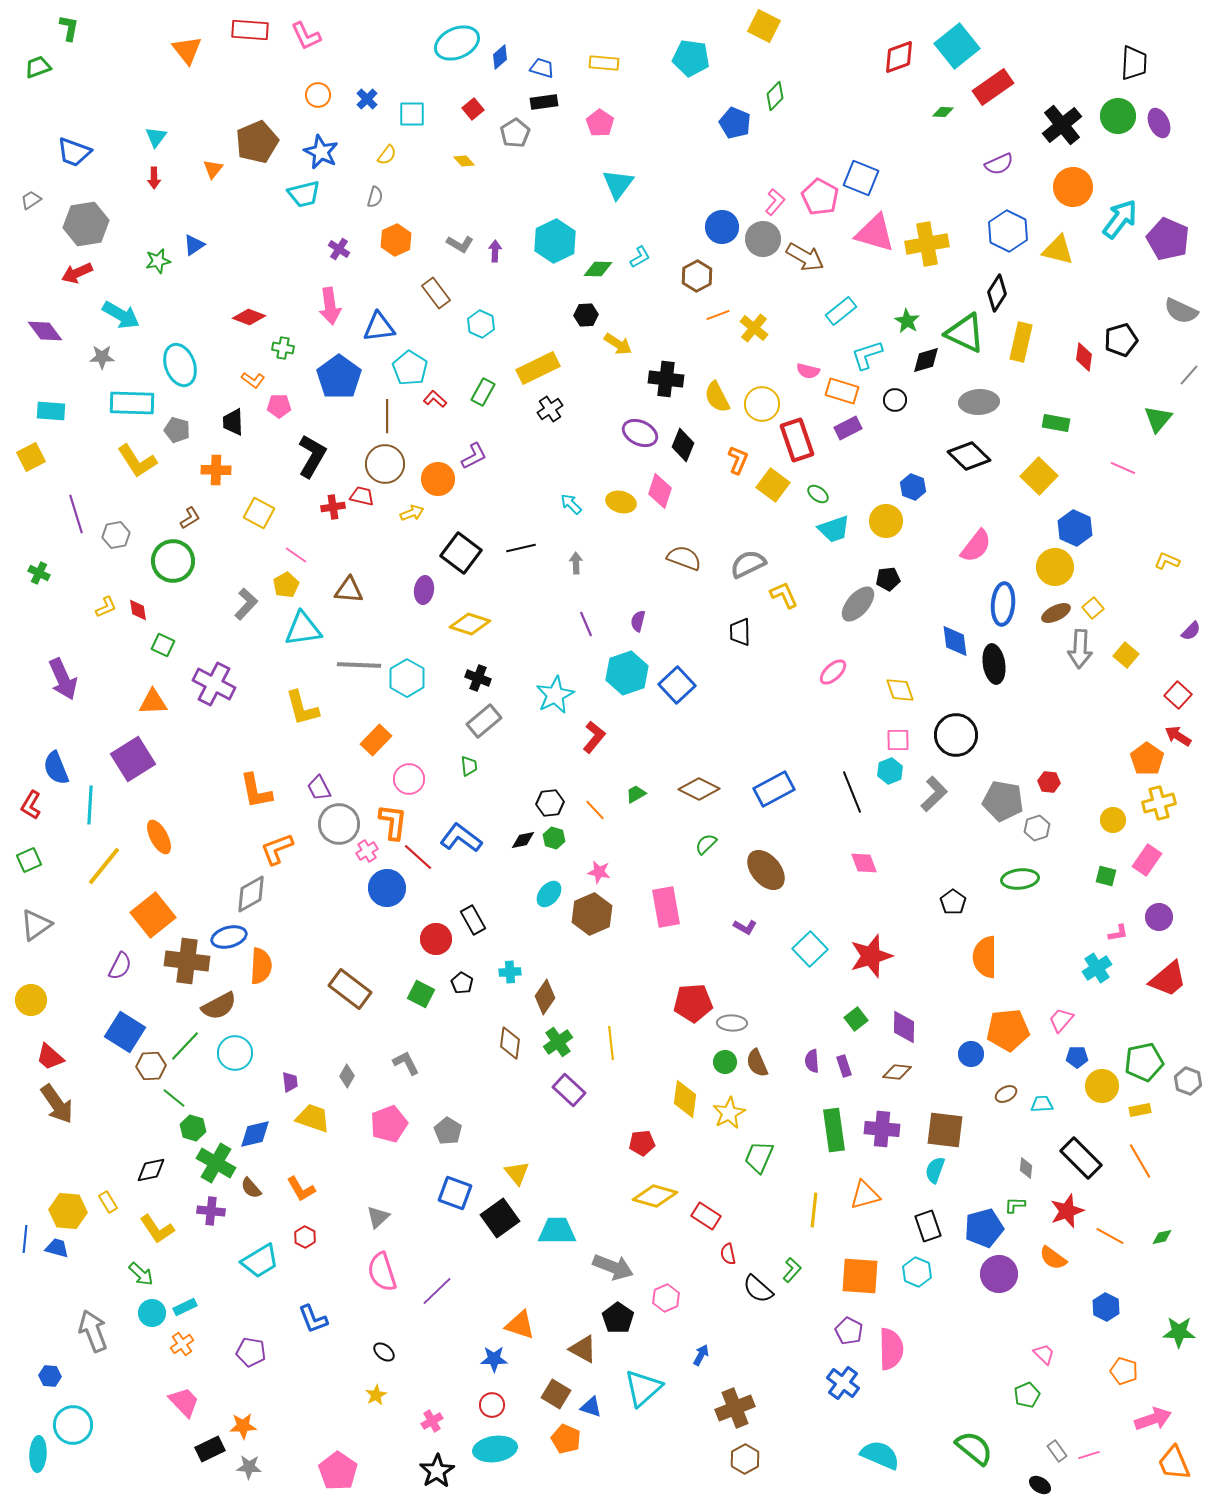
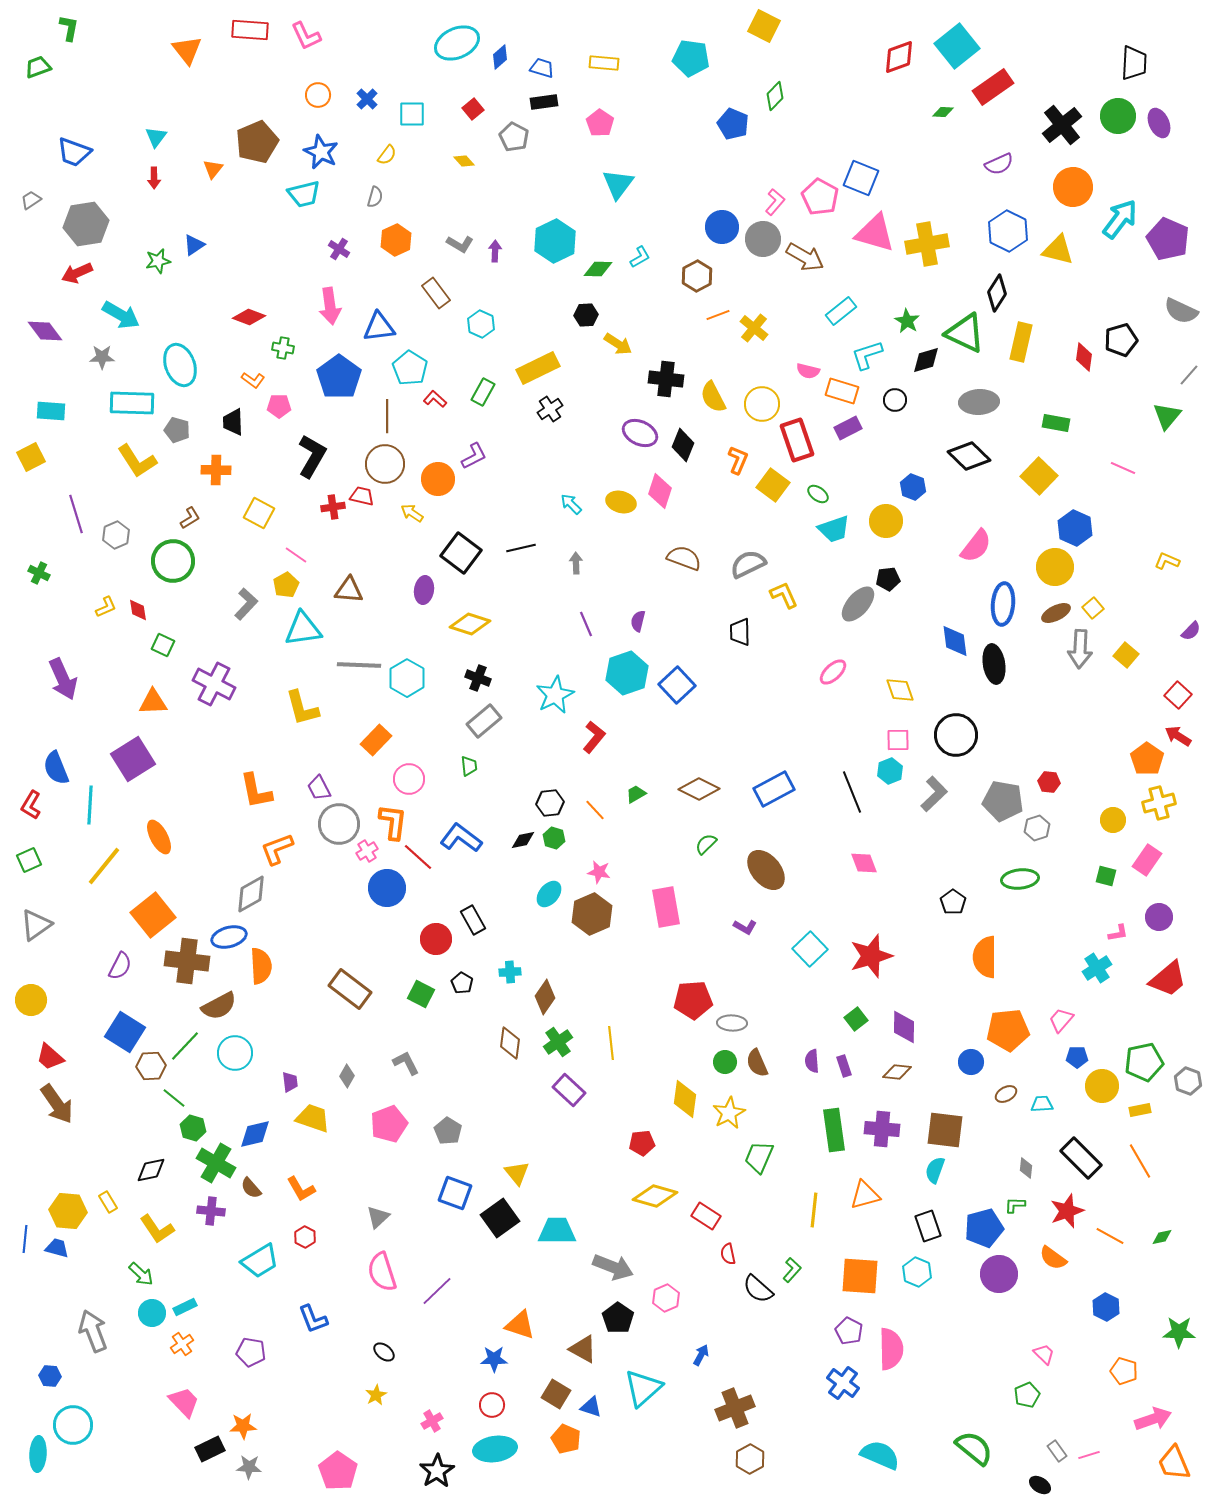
blue pentagon at (735, 123): moved 2 px left, 1 px down
gray pentagon at (515, 133): moved 1 px left, 4 px down; rotated 12 degrees counterclockwise
yellow semicircle at (717, 397): moved 4 px left
green triangle at (1158, 419): moved 9 px right, 3 px up
yellow arrow at (412, 513): rotated 125 degrees counterclockwise
gray hexagon at (116, 535): rotated 12 degrees counterclockwise
orange semicircle at (261, 966): rotated 6 degrees counterclockwise
red pentagon at (693, 1003): moved 3 px up
blue circle at (971, 1054): moved 8 px down
brown hexagon at (745, 1459): moved 5 px right
